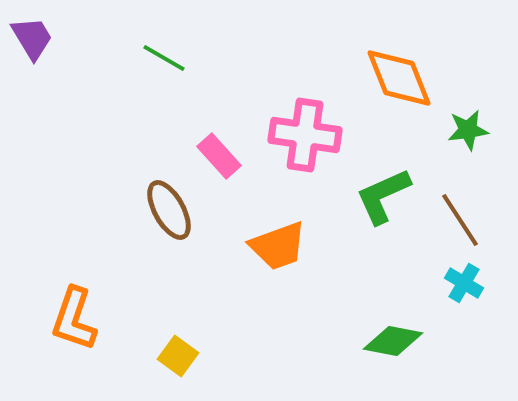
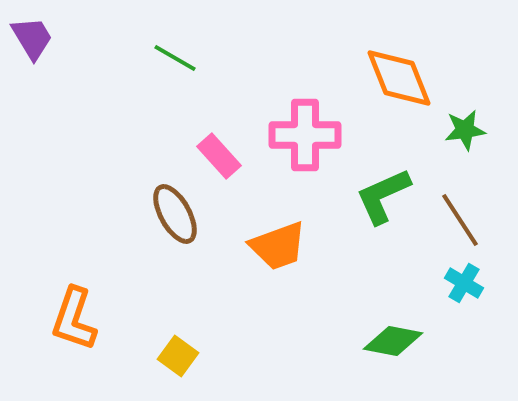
green line: moved 11 px right
green star: moved 3 px left
pink cross: rotated 8 degrees counterclockwise
brown ellipse: moved 6 px right, 4 px down
